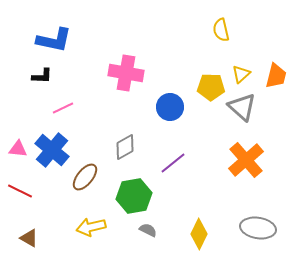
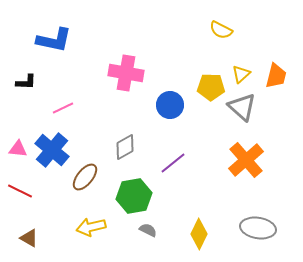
yellow semicircle: rotated 50 degrees counterclockwise
black L-shape: moved 16 px left, 6 px down
blue circle: moved 2 px up
